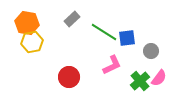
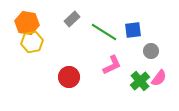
blue square: moved 6 px right, 8 px up
